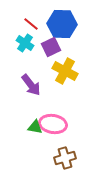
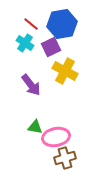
blue hexagon: rotated 12 degrees counterclockwise
pink ellipse: moved 3 px right, 13 px down; rotated 20 degrees counterclockwise
